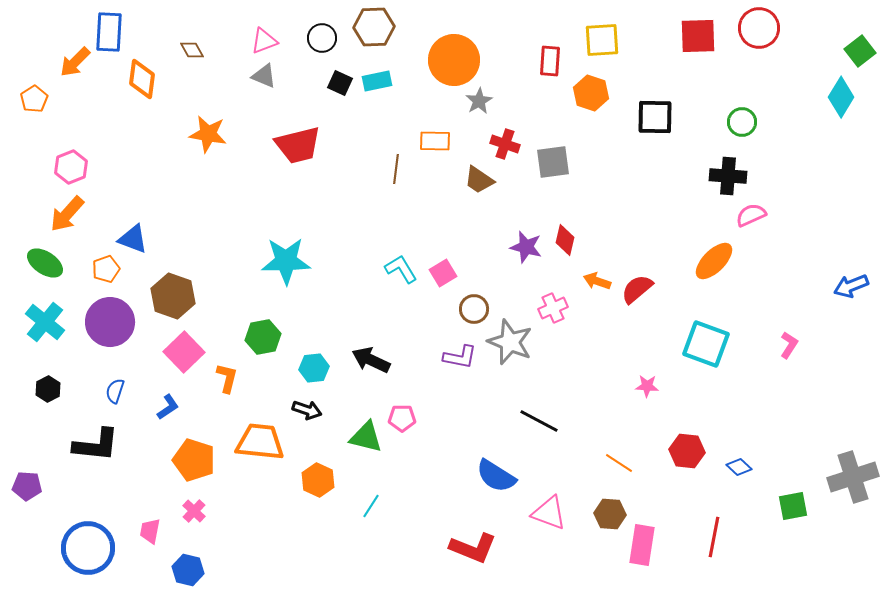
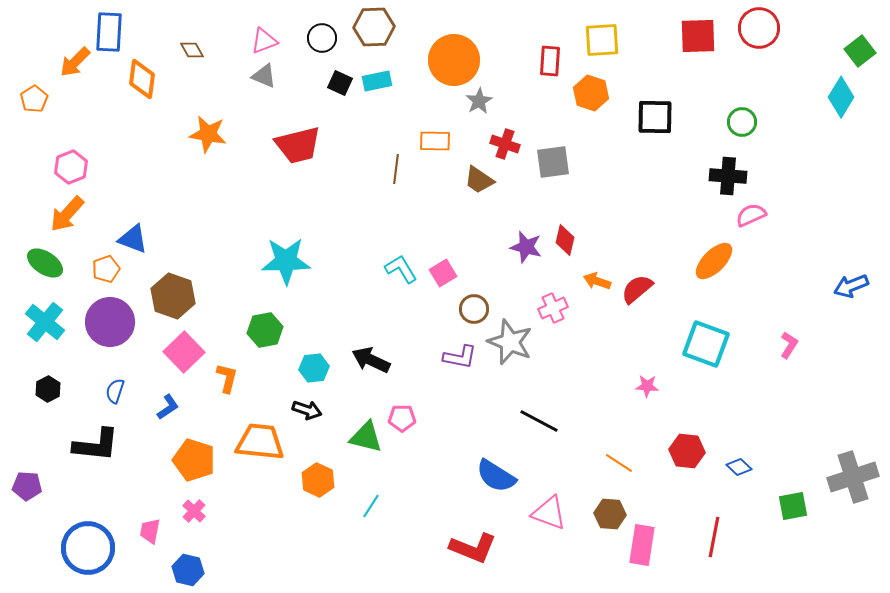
green hexagon at (263, 337): moved 2 px right, 7 px up
